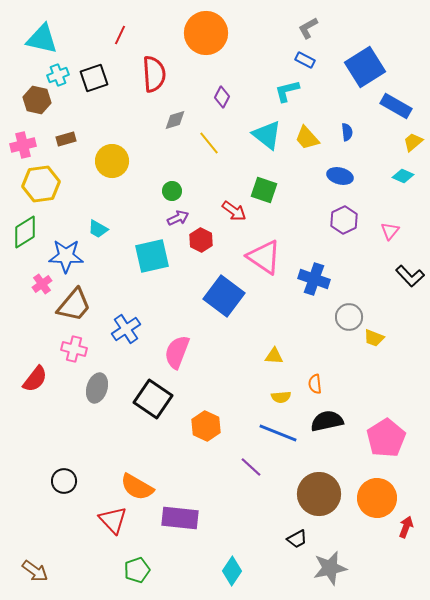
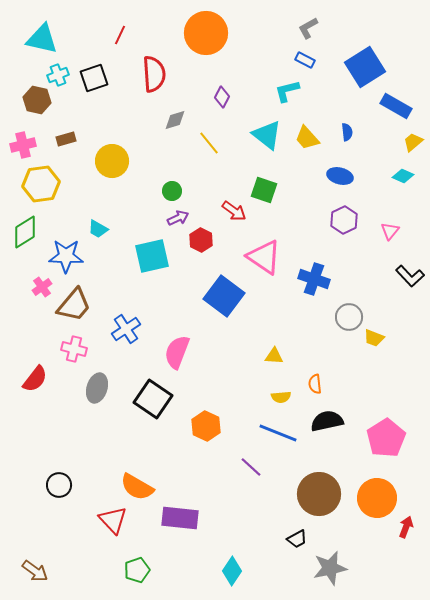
pink cross at (42, 284): moved 3 px down
black circle at (64, 481): moved 5 px left, 4 px down
